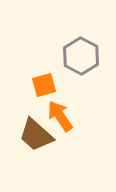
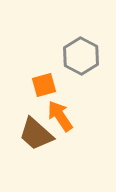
brown trapezoid: moved 1 px up
